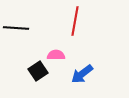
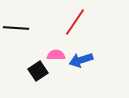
red line: moved 1 px down; rotated 24 degrees clockwise
blue arrow: moved 1 px left, 14 px up; rotated 20 degrees clockwise
